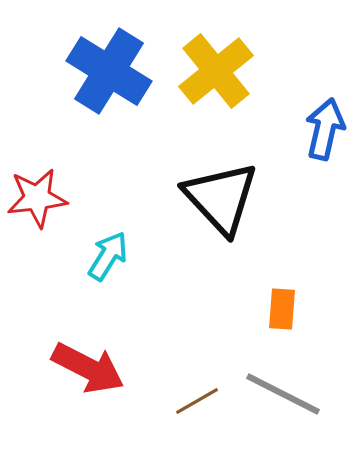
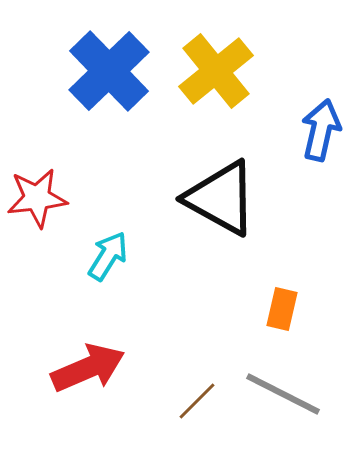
blue cross: rotated 14 degrees clockwise
blue arrow: moved 4 px left, 1 px down
black triangle: rotated 18 degrees counterclockwise
orange rectangle: rotated 9 degrees clockwise
red arrow: rotated 50 degrees counterclockwise
brown line: rotated 15 degrees counterclockwise
